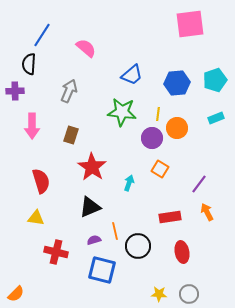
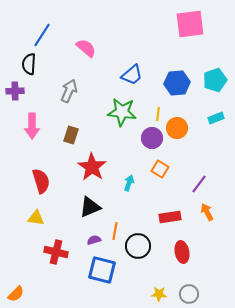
orange line: rotated 24 degrees clockwise
